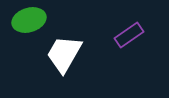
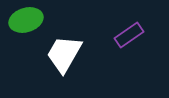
green ellipse: moved 3 px left
